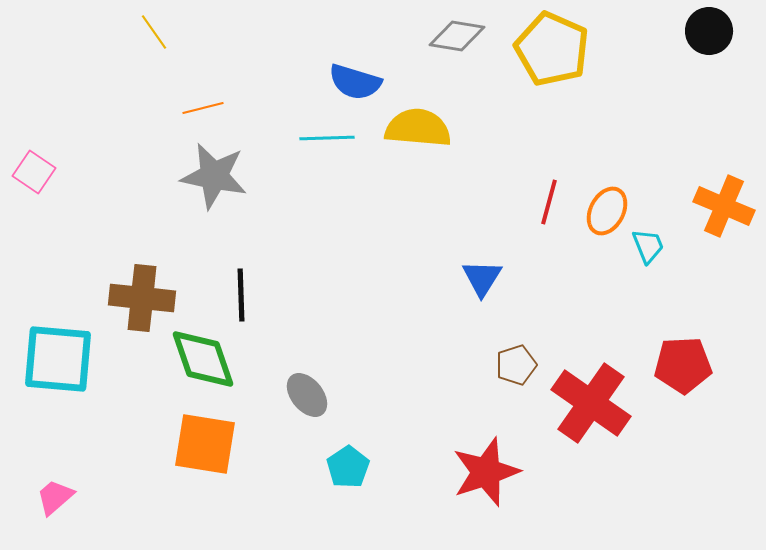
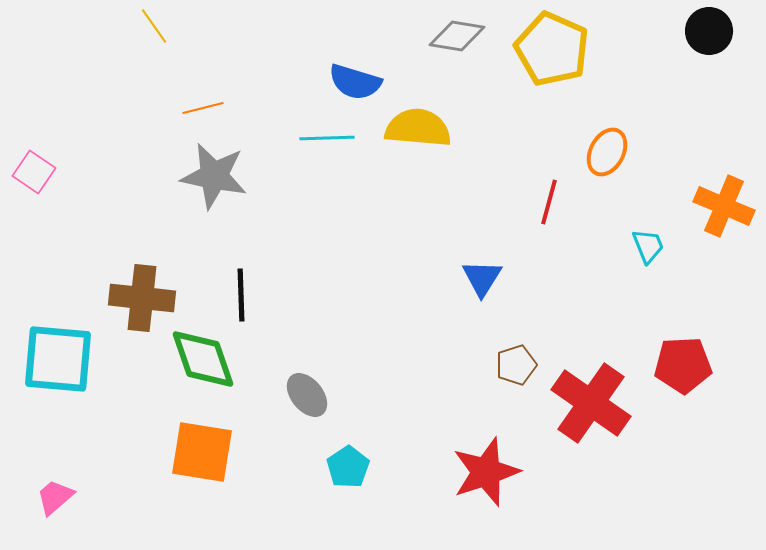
yellow line: moved 6 px up
orange ellipse: moved 59 px up
orange square: moved 3 px left, 8 px down
